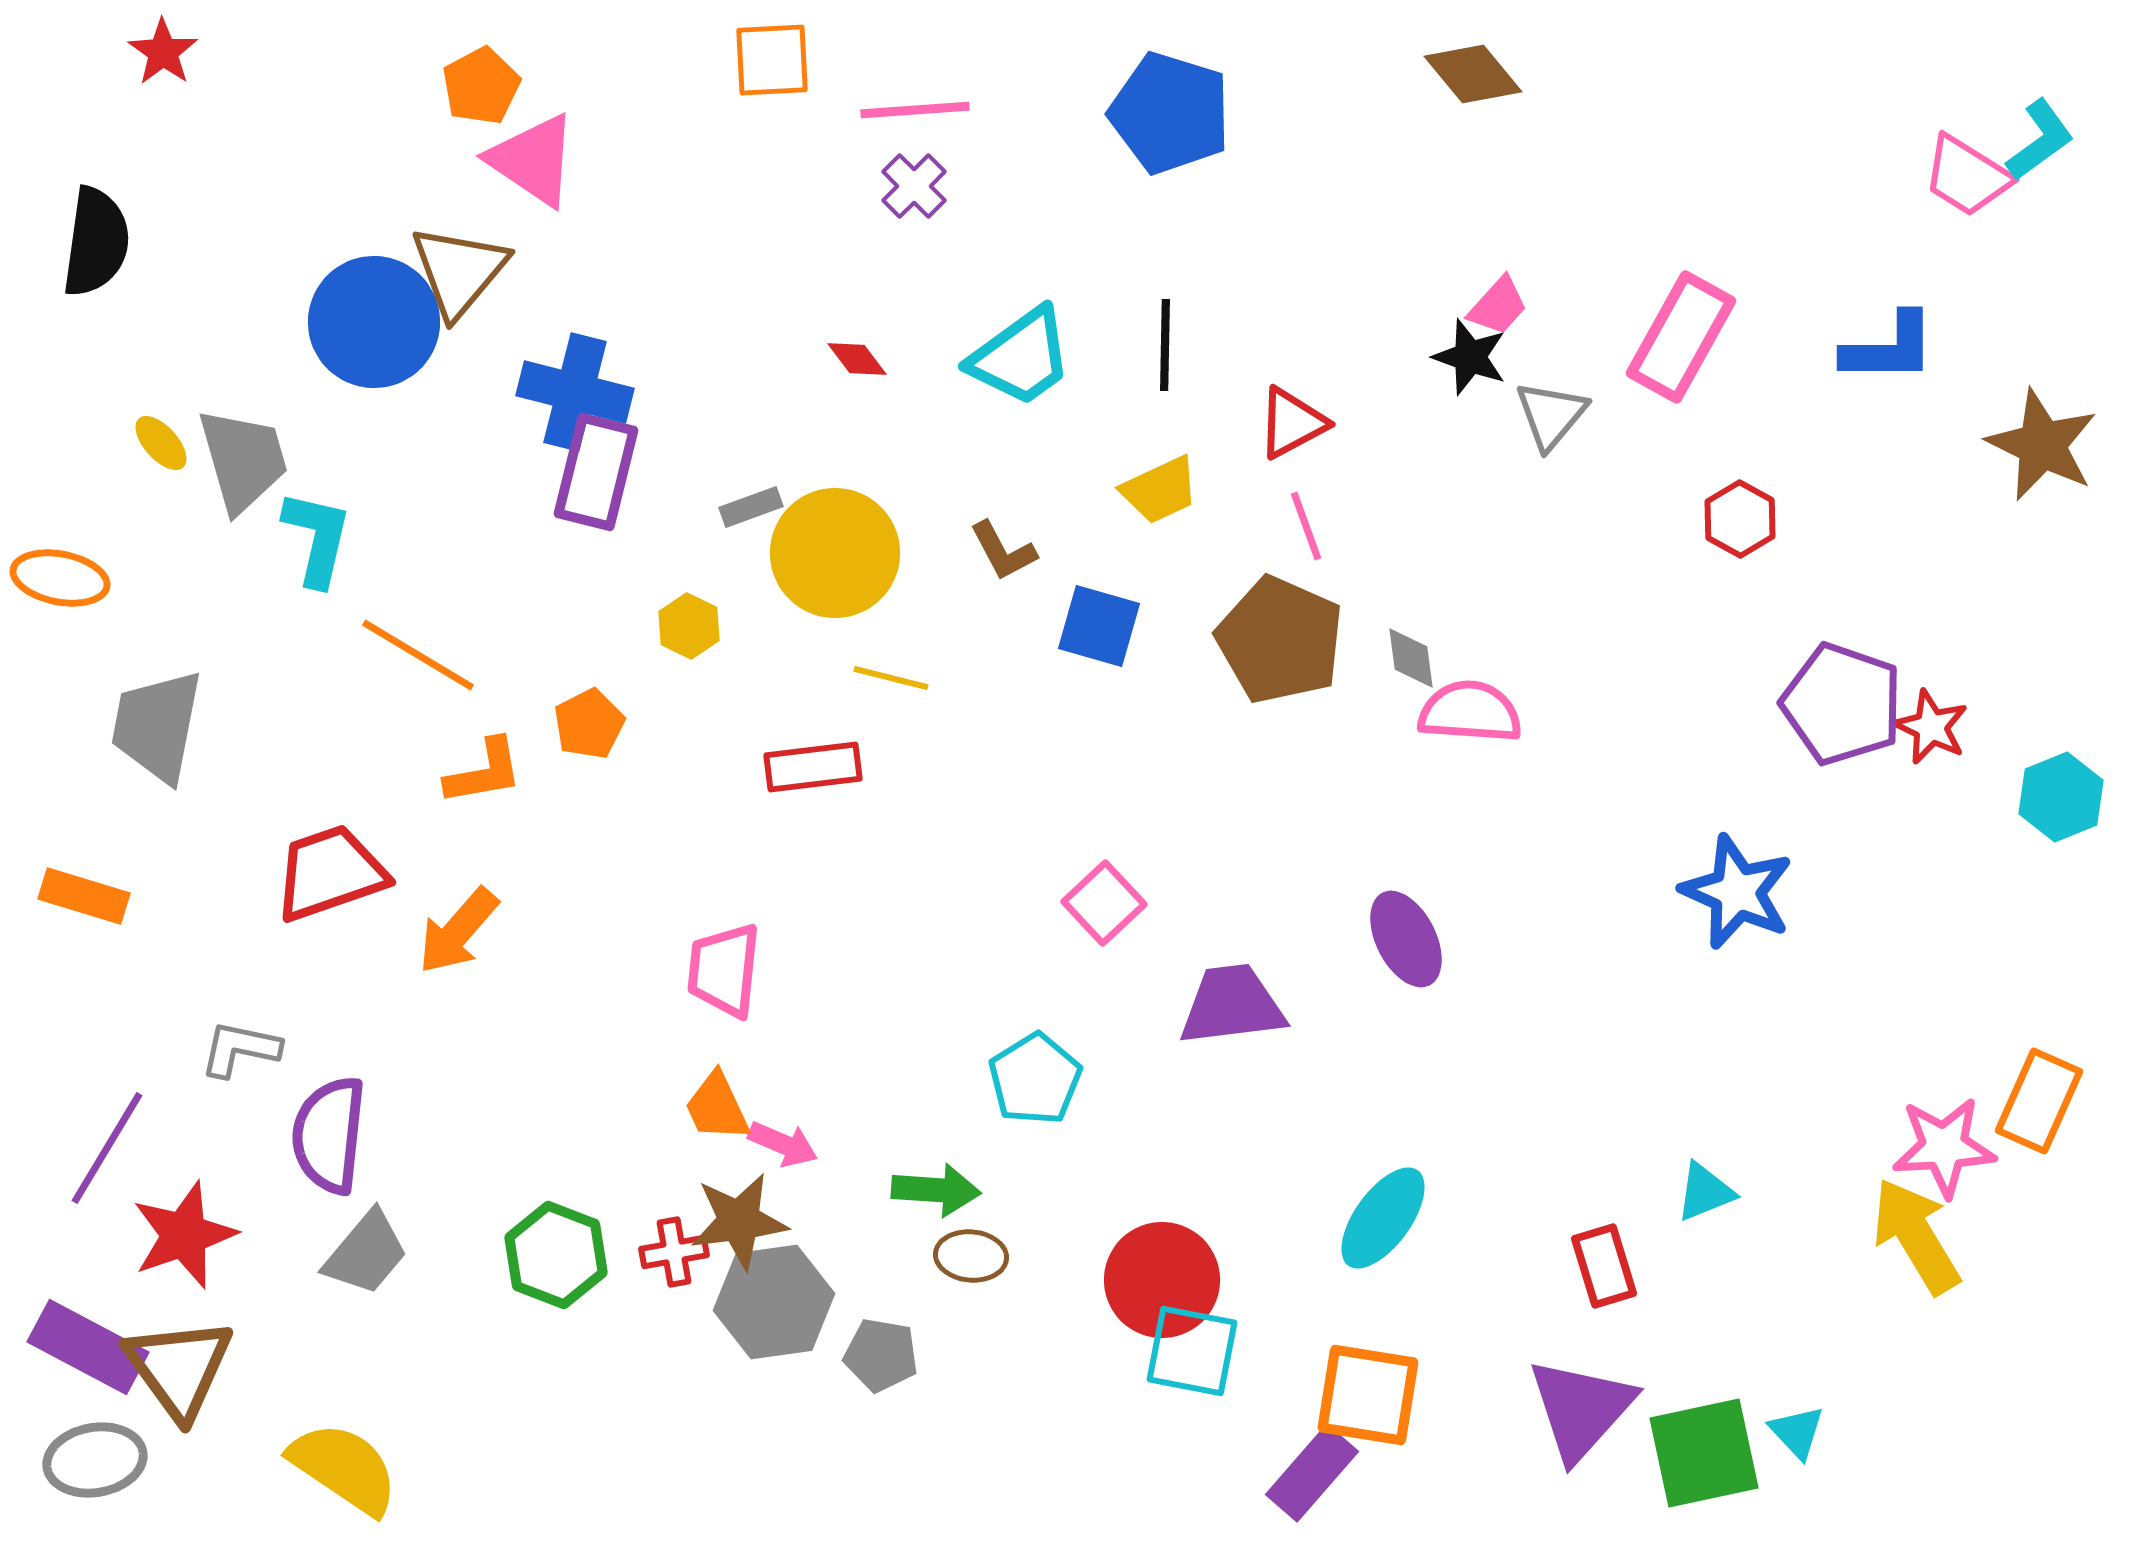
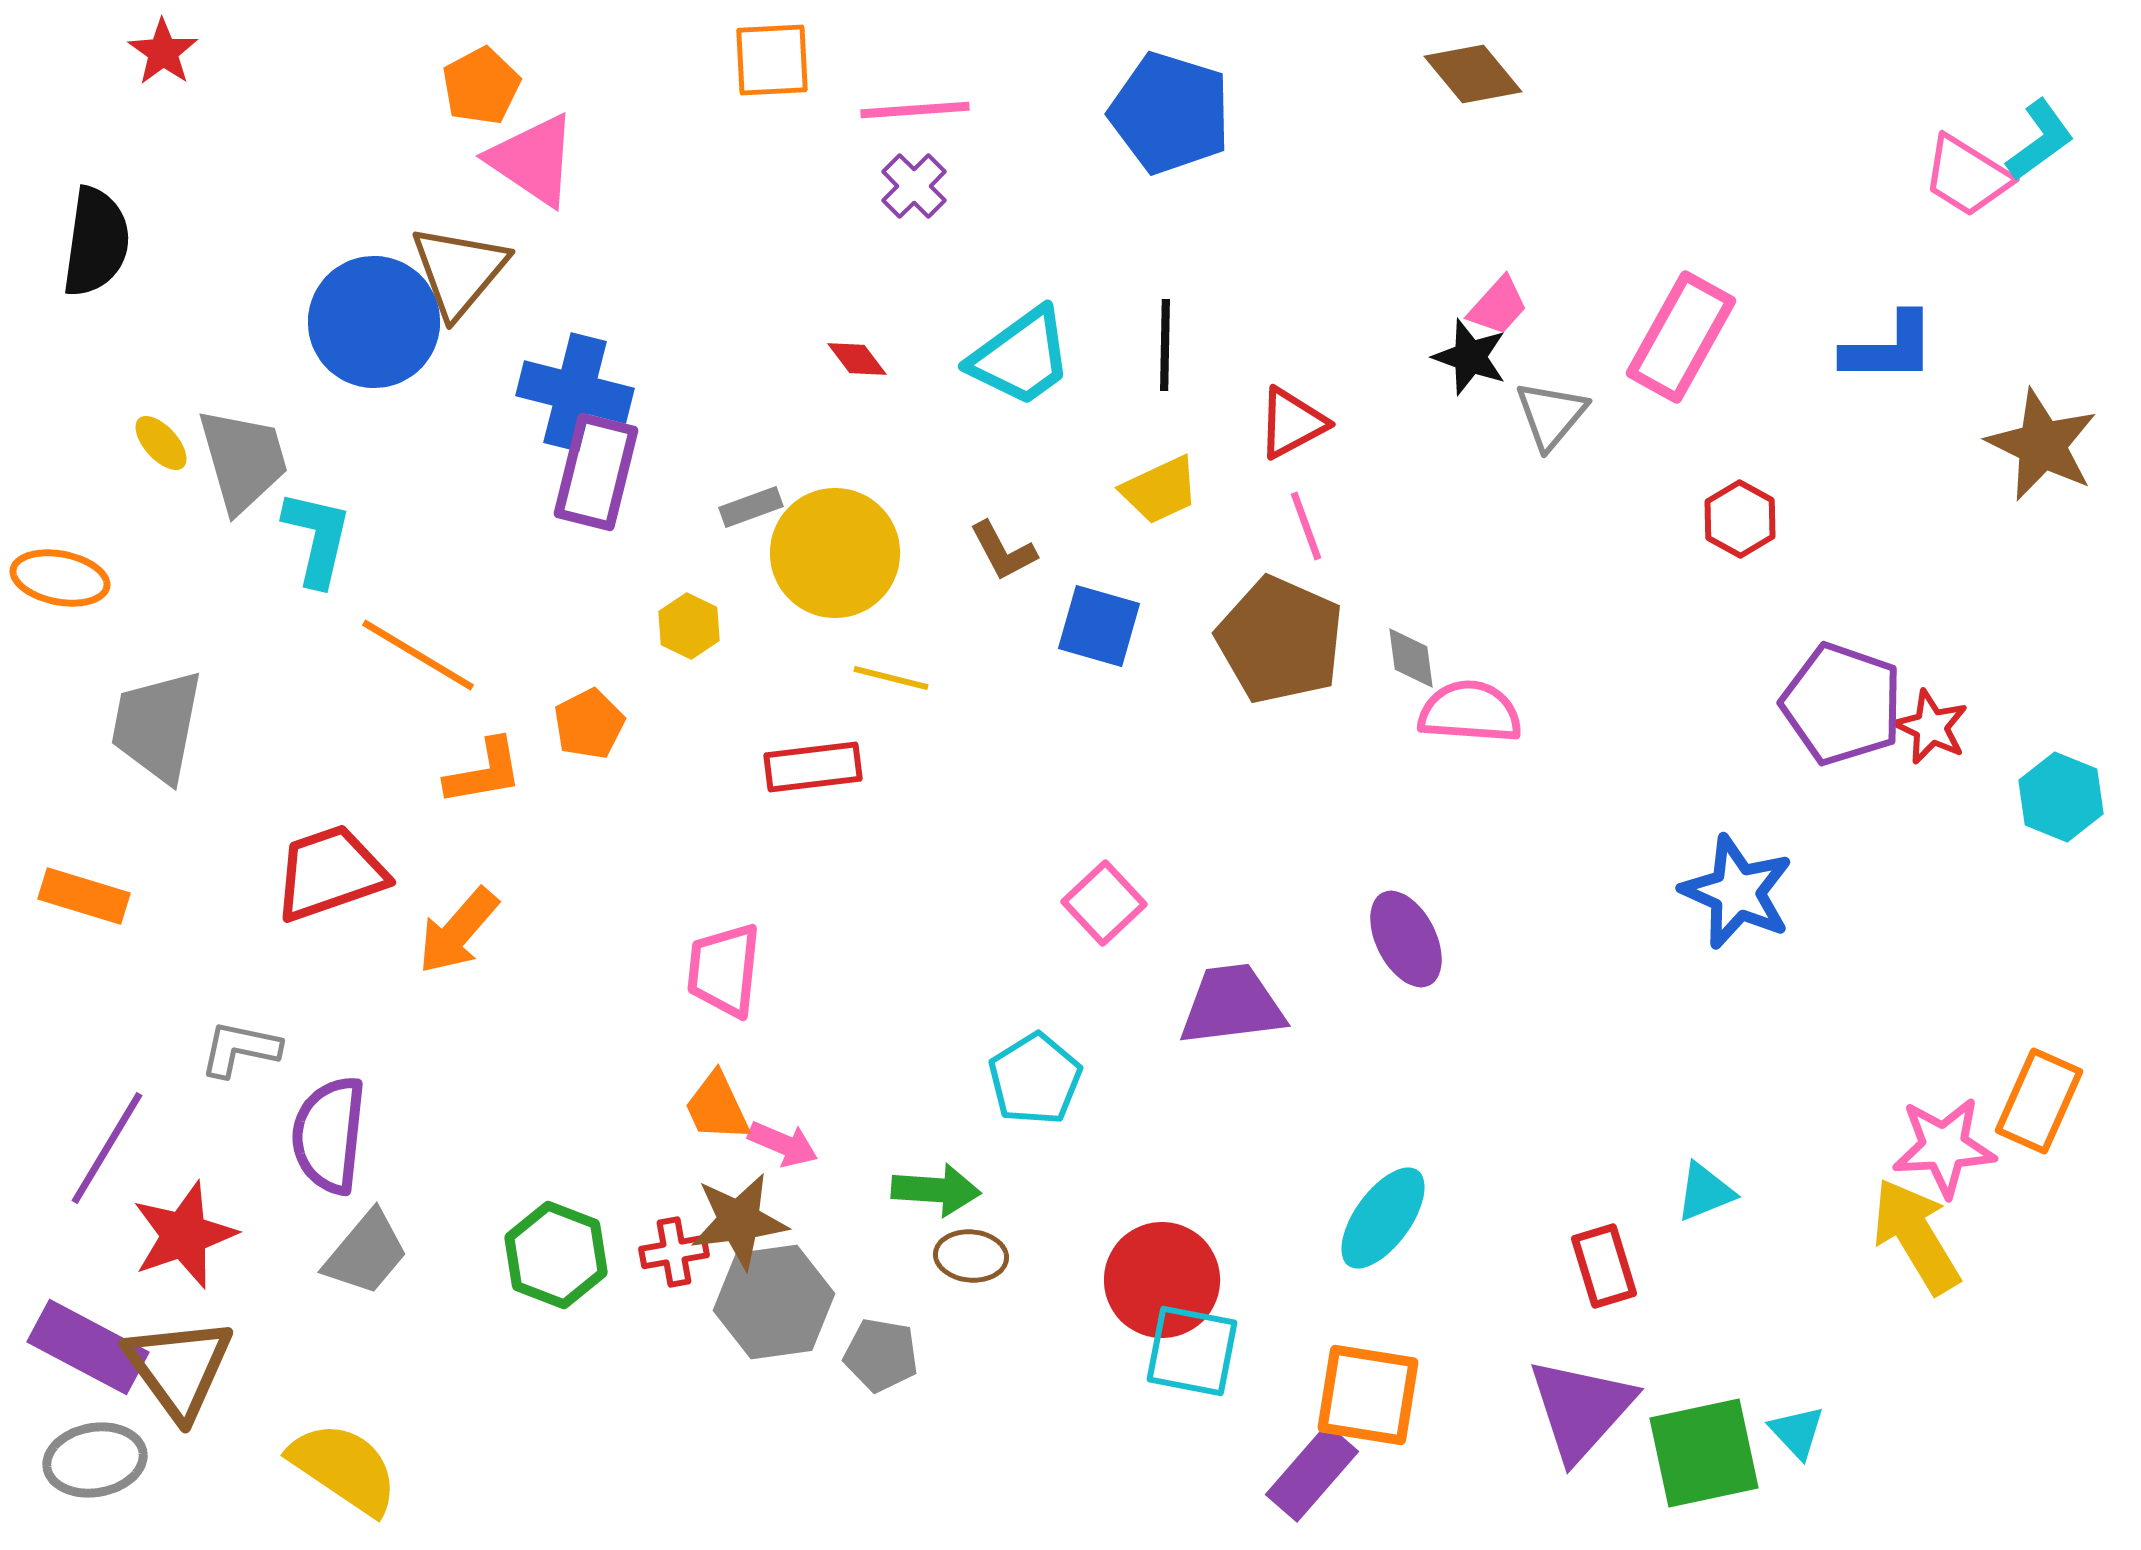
cyan hexagon at (2061, 797): rotated 16 degrees counterclockwise
